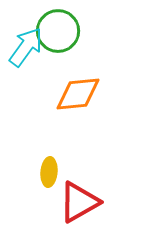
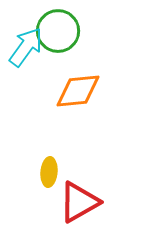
orange diamond: moved 3 px up
